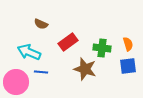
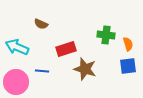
red rectangle: moved 2 px left, 7 px down; rotated 18 degrees clockwise
green cross: moved 4 px right, 13 px up
cyan arrow: moved 12 px left, 5 px up
blue line: moved 1 px right, 1 px up
